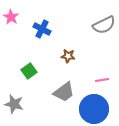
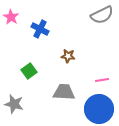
gray semicircle: moved 2 px left, 10 px up
blue cross: moved 2 px left
gray trapezoid: rotated 140 degrees counterclockwise
blue circle: moved 5 px right
